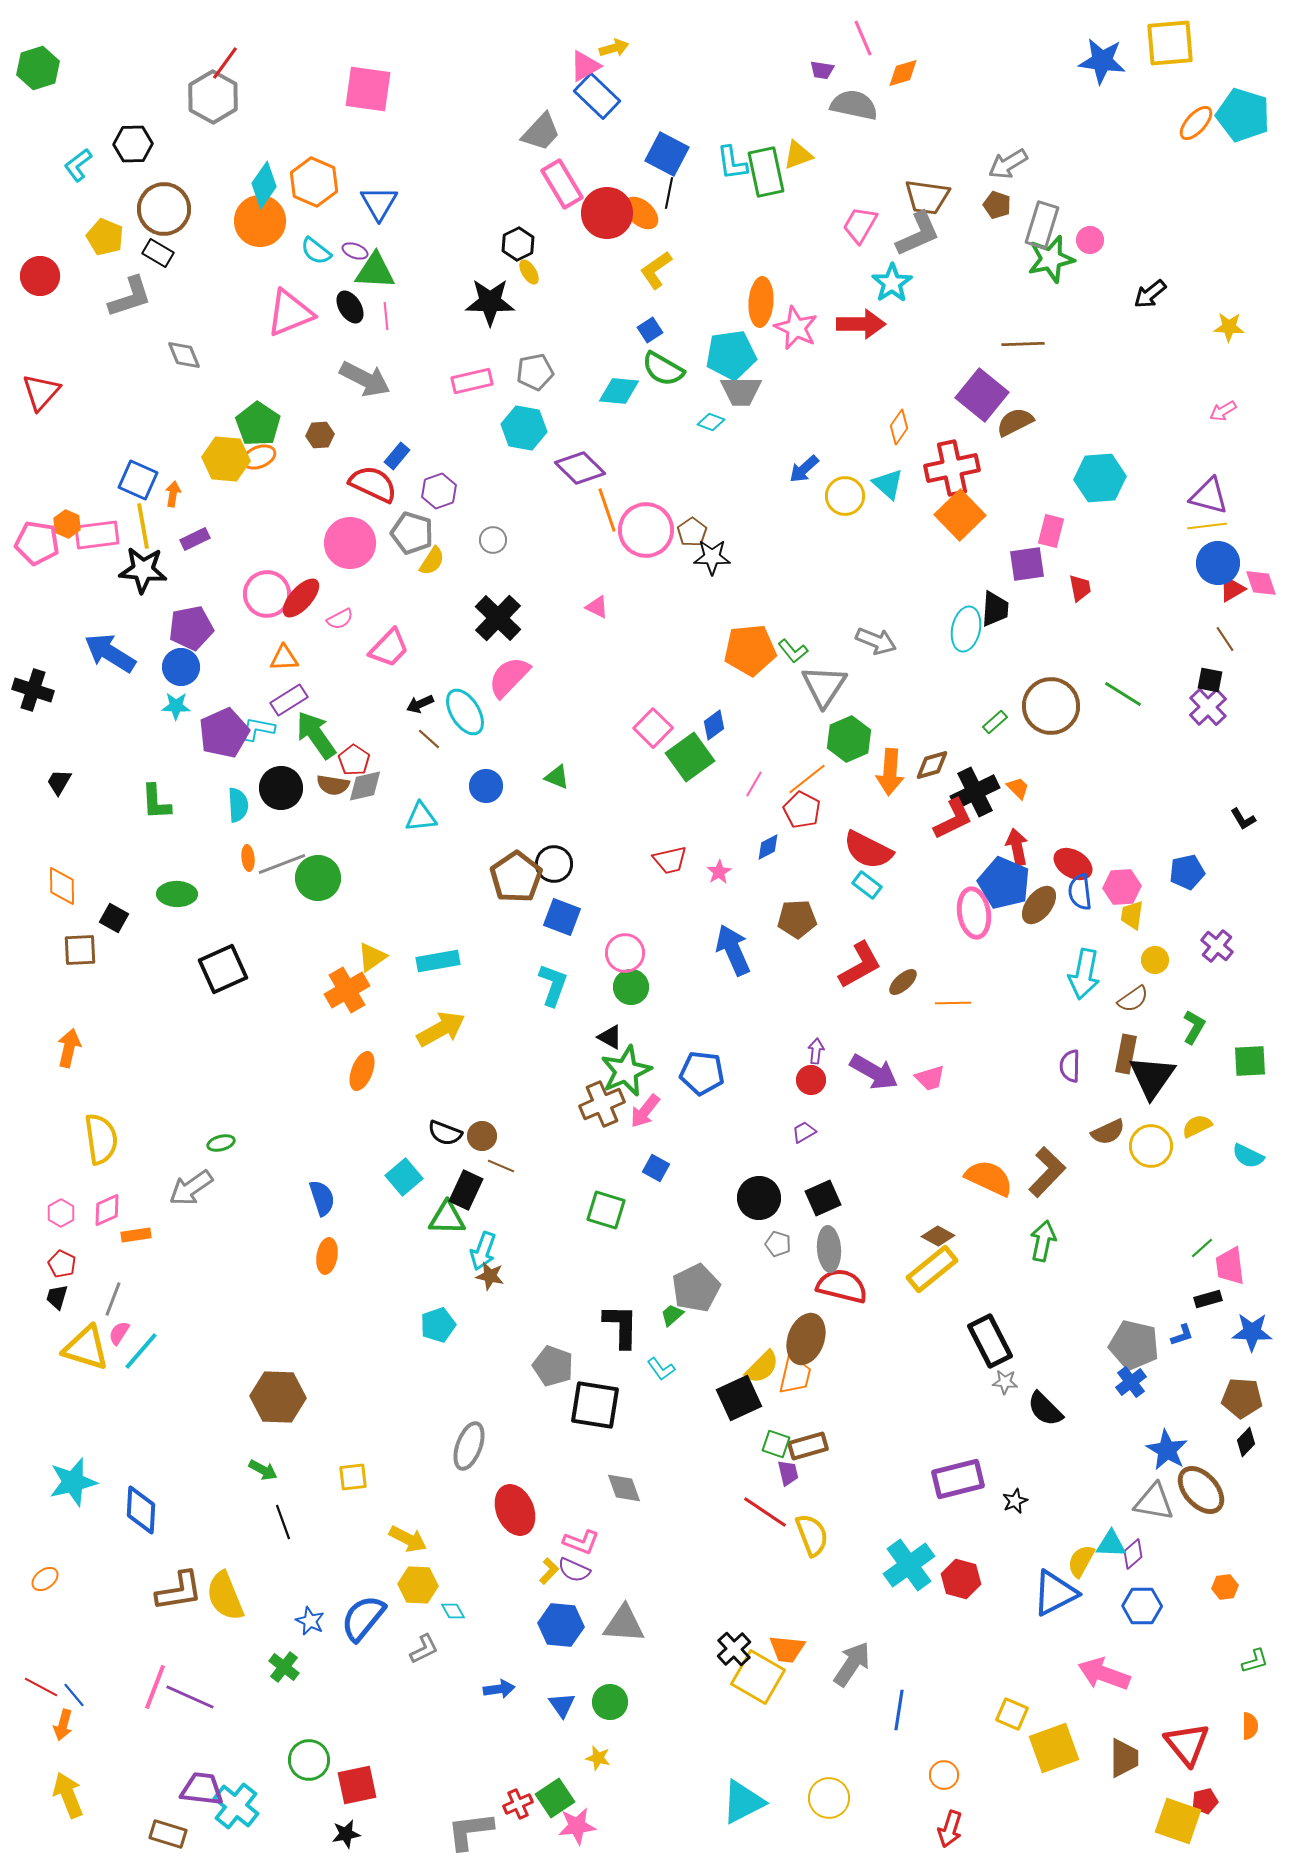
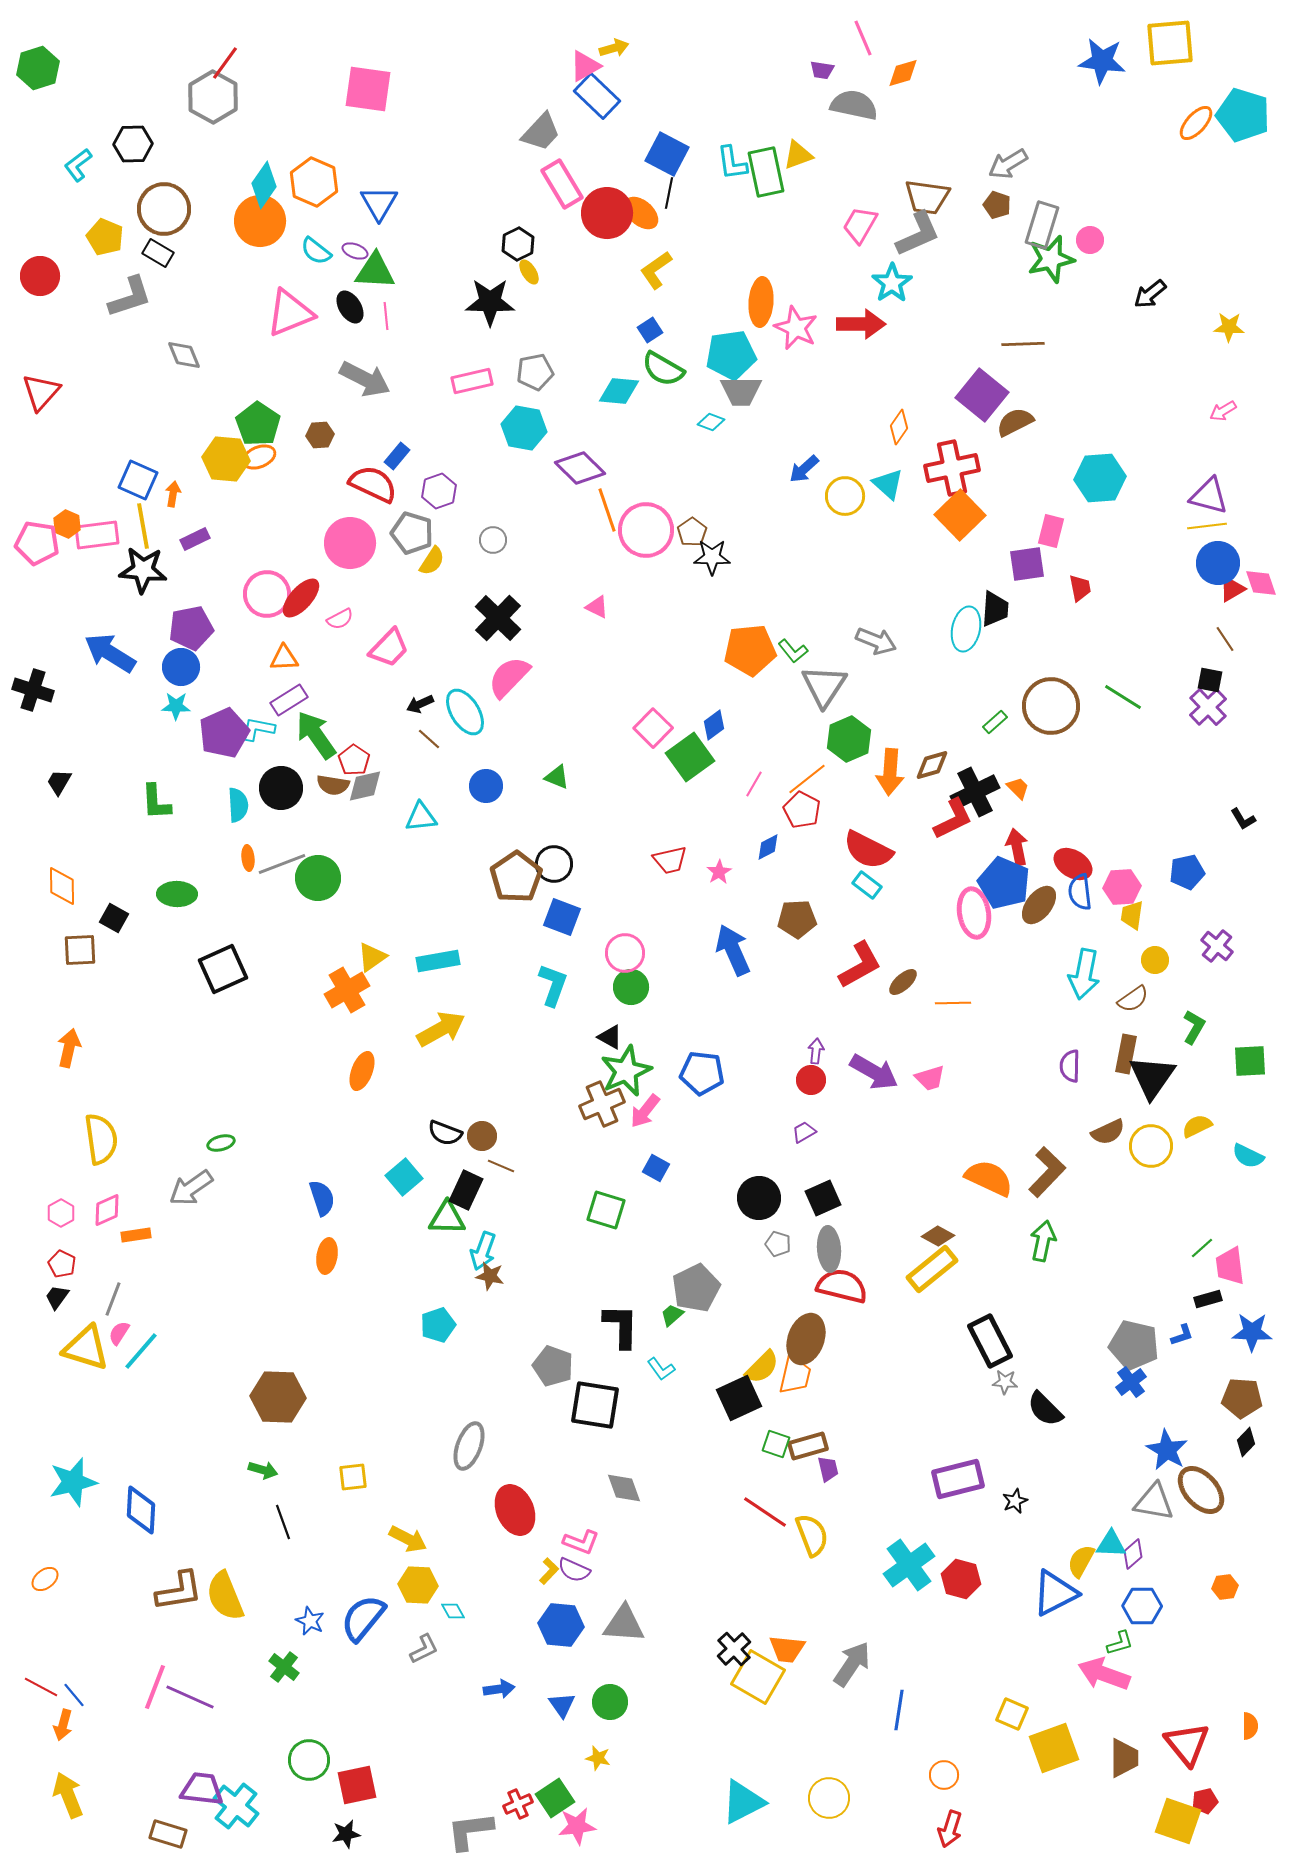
green line at (1123, 694): moved 3 px down
black trapezoid at (57, 1297): rotated 20 degrees clockwise
green arrow at (263, 1470): rotated 12 degrees counterclockwise
purple trapezoid at (788, 1473): moved 40 px right, 4 px up
green L-shape at (1255, 1661): moved 135 px left, 18 px up
